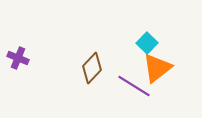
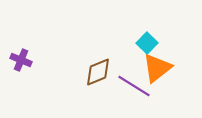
purple cross: moved 3 px right, 2 px down
brown diamond: moved 6 px right, 4 px down; rotated 24 degrees clockwise
